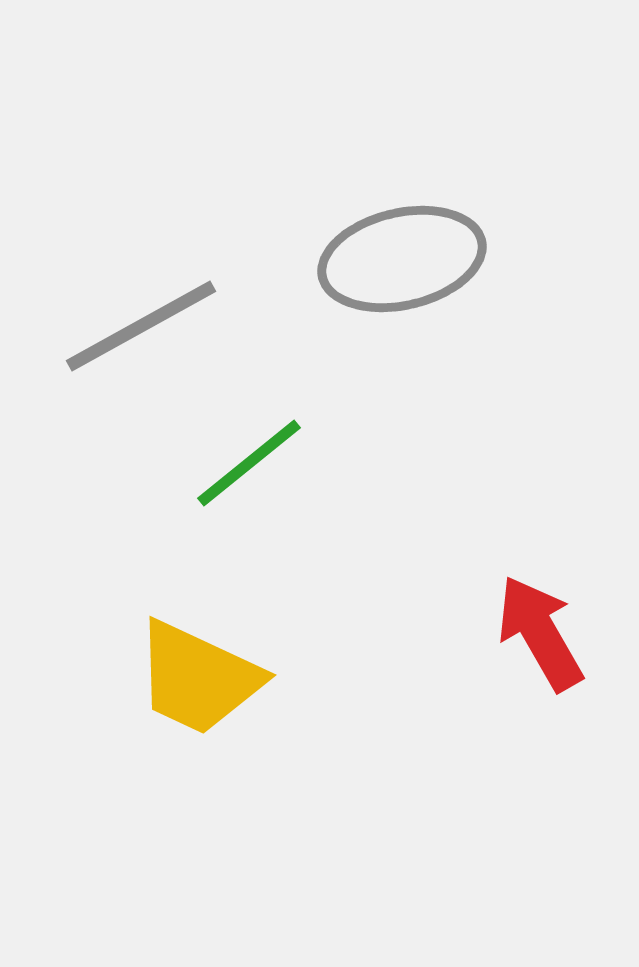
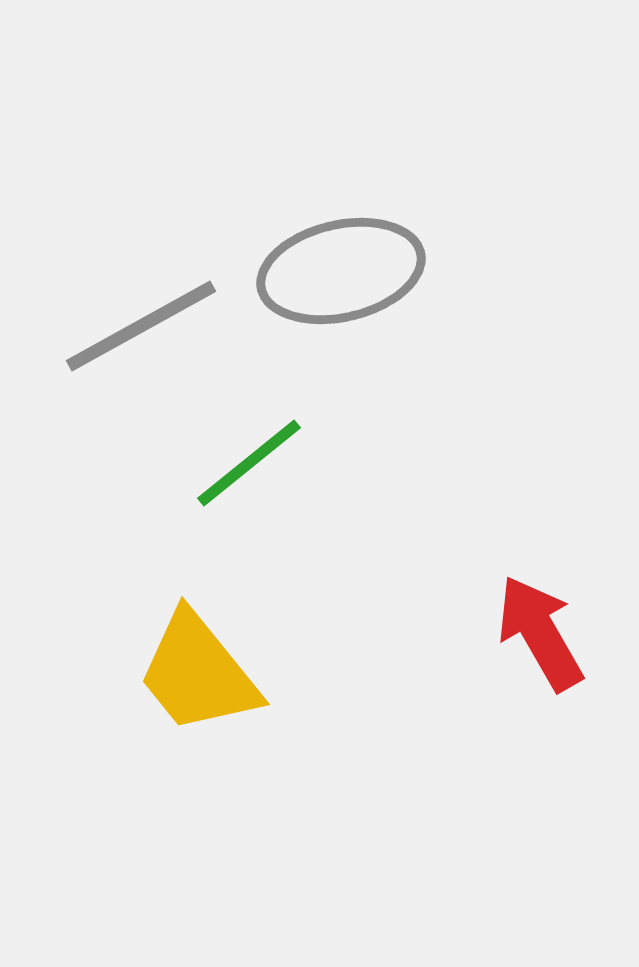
gray ellipse: moved 61 px left, 12 px down
yellow trapezoid: moved 5 px up; rotated 26 degrees clockwise
